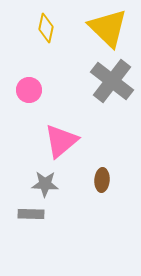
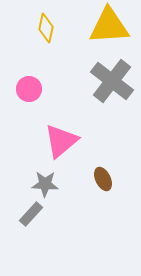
yellow triangle: moved 1 px right, 2 px up; rotated 48 degrees counterclockwise
pink circle: moved 1 px up
brown ellipse: moved 1 px right, 1 px up; rotated 30 degrees counterclockwise
gray rectangle: rotated 50 degrees counterclockwise
